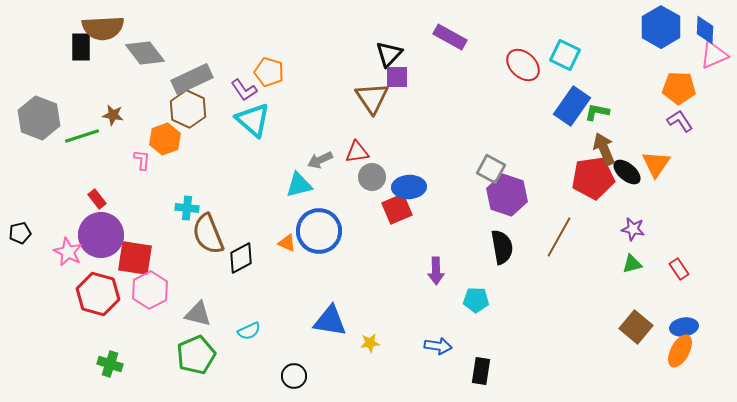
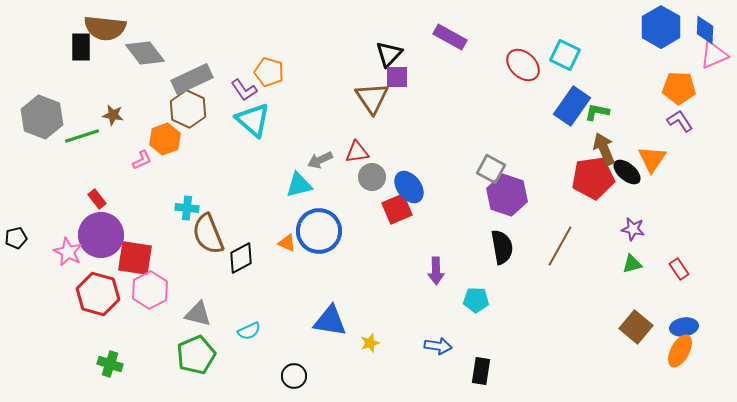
brown semicircle at (103, 28): moved 2 px right; rotated 9 degrees clockwise
gray hexagon at (39, 118): moved 3 px right, 1 px up
pink L-shape at (142, 160): rotated 60 degrees clockwise
orange triangle at (656, 164): moved 4 px left, 5 px up
blue ellipse at (409, 187): rotated 56 degrees clockwise
black pentagon at (20, 233): moved 4 px left, 5 px down
brown line at (559, 237): moved 1 px right, 9 px down
yellow star at (370, 343): rotated 12 degrees counterclockwise
